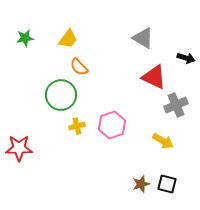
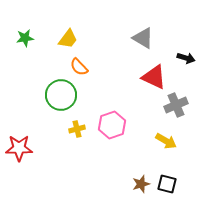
yellow cross: moved 3 px down
yellow arrow: moved 3 px right
